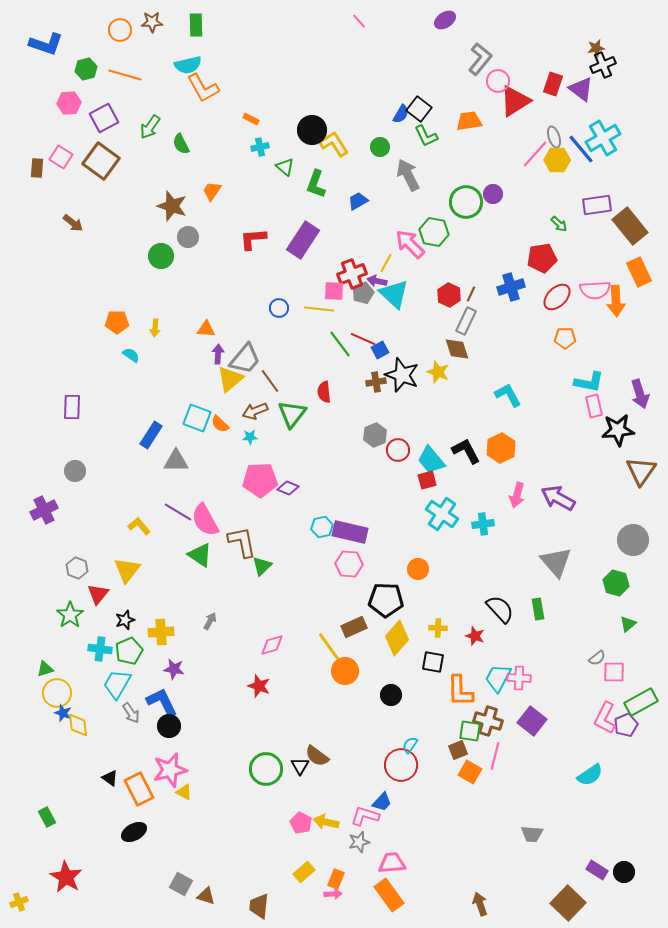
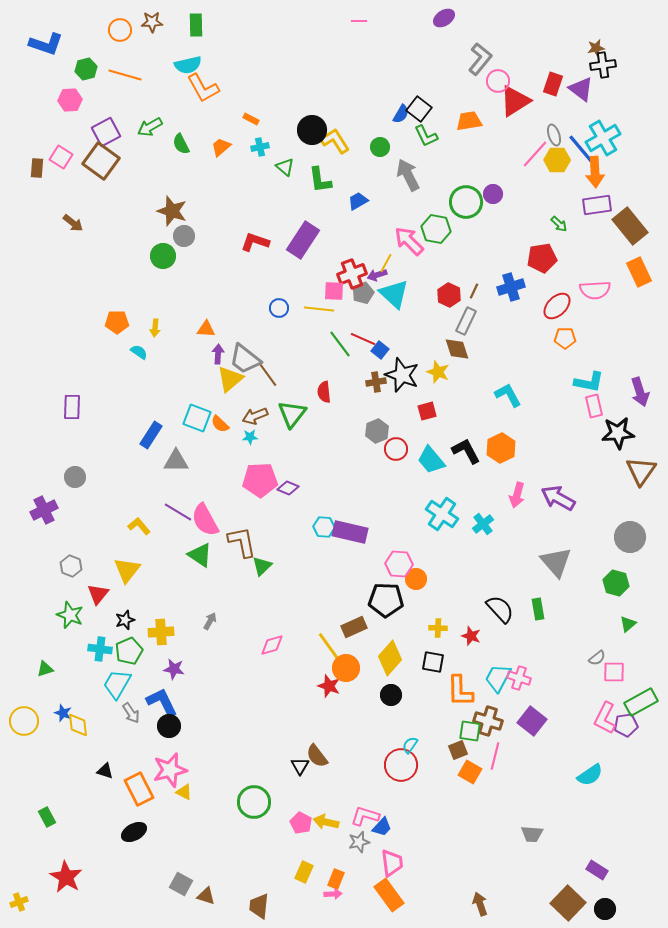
purple ellipse at (445, 20): moved 1 px left, 2 px up
pink line at (359, 21): rotated 49 degrees counterclockwise
black cross at (603, 65): rotated 15 degrees clockwise
pink hexagon at (69, 103): moved 1 px right, 3 px up
purple square at (104, 118): moved 2 px right, 14 px down
green arrow at (150, 127): rotated 25 degrees clockwise
gray ellipse at (554, 137): moved 2 px up
yellow L-shape at (334, 144): moved 1 px right, 3 px up
green L-shape at (316, 184): moved 4 px right, 4 px up; rotated 28 degrees counterclockwise
orange trapezoid at (212, 191): moved 9 px right, 44 px up; rotated 15 degrees clockwise
brown star at (172, 206): moved 5 px down
green hexagon at (434, 232): moved 2 px right, 3 px up
gray circle at (188, 237): moved 4 px left, 1 px up
red L-shape at (253, 239): moved 2 px right, 3 px down; rotated 24 degrees clockwise
pink arrow at (410, 244): moved 1 px left, 3 px up
green circle at (161, 256): moved 2 px right
purple arrow at (377, 281): moved 6 px up; rotated 30 degrees counterclockwise
brown line at (471, 294): moved 3 px right, 3 px up
red ellipse at (557, 297): moved 9 px down
orange arrow at (616, 301): moved 21 px left, 129 px up
blue square at (380, 350): rotated 24 degrees counterclockwise
cyan semicircle at (131, 355): moved 8 px right, 3 px up
gray trapezoid at (245, 359): rotated 88 degrees clockwise
brown line at (270, 381): moved 2 px left, 6 px up
purple arrow at (640, 394): moved 2 px up
brown arrow at (255, 411): moved 5 px down
black star at (618, 430): moved 3 px down
gray hexagon at (375, 435): moved 2 px right, 4 px up
red circle at (398, 450): moved 2 px left, 1 px up
gray circle at (75, 471): moved 6 px down
red square at (427, 480): moved 69 px up
cyan cross at (483, 524): rotated 30 degrees counterclockwise
cyan hexagon at (322, 527): moved 2 px right; rotated 15 degrees clockwise
gray circle at (633, 540): moved 3 px left, 3 px up
pink hexagon at (349, 564): moved 50 px right
gray hexagon at (77, 568): moved 6 px left, 2 px up
orange circle at (418, 569): moved 2 px left, 10 px down
green star at (70, 615): rotated 16 degrees counterclockwise
red star at (475, 636): moved 4 px left
yellow diamond at (397, 638): moved 7 px left, 20 px down
orange circle at (345, 671): moved 1 px right, 3 px up
pink cross at (519, 678): rotated 15 degrees clockwise
red star at (259, 686): moved 70 px right
yellow circle at (57, 693): moved 33 px left, 28 px down
purple pentagon at (626, 725): rotated 15 degrees clockwise
brown semicircle at (317, 756): rotated 15 degrees clockwise
green circle at (266, 769): moved 12 px left, 33 px down
black triangle at (110, 778): moved 5 px left, 7 px up; rotated 18 degrees counterclockwise
blue trapezoid at (382, 802): moved 25 px down
pink trapezoid at (392, 863): rotated 88 degrees clockwise
yellow rectangle at (304, 872): rotated 25 degrees counterclockwise
black circle at (624, 872): moved 19 px left, 37 px down
